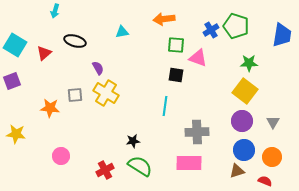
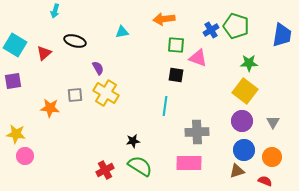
purple square: moved 1 px right; rotated 12 degrees clockwise
pink circle: moved 36 px left
